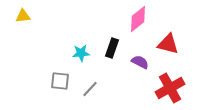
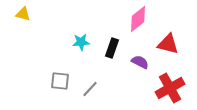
yellow triangle: moved 2 px up; rotated 21 degrees clockwise
cyan star: moved 11 px up
